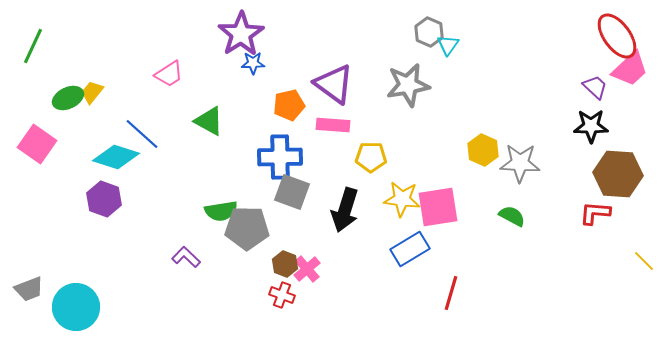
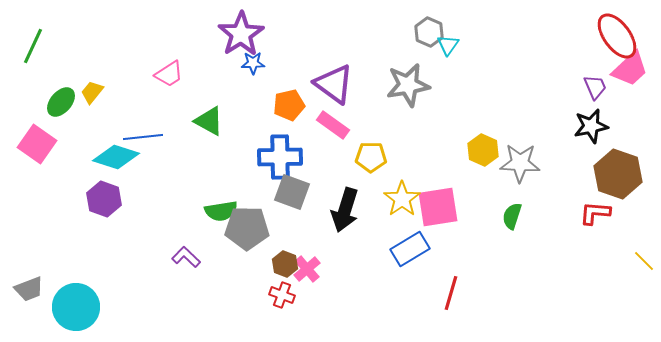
purple trapezoid at (595, 87): rotated 24 degrees clockwise
green ellipse at (68, 98): moved 7 px left, 4 px down; rotated 24 degrees counterclockwise
pink rectangle at (333, 125): rotated 32 degrees clockwise
black star at (591, 126): rotated 12 degrees counterclockwise
blue line at (142, 134): moved 1 px right, 3 px down; rotated 48 degrees counterclockwise
brown hexagon at (618, 174): rotated 15 degrees clockwise
yellow star at (402, 199): rotated 30 degrees clockwise
green semicircle at (512, 216): rotated 100 degrees counterclockwise
